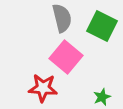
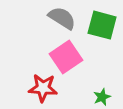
gray semicircle: rotated 44 degrees counterclockwise
green square: moved 1 px up; rotated 12 degrees counterclockwise
pink square: rotated 16 degrees clockwise
